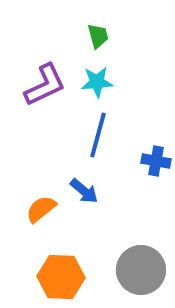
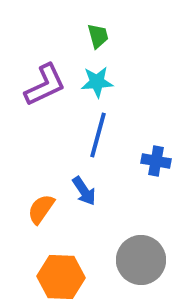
blue arrow: rotated 16 degrees clockwise
orange semicircle: rotated 16 degrees counterclockwise
gray circle: moved 10 px up
